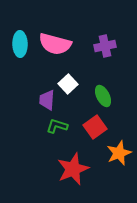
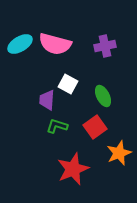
cyan ellipse: rotated 60 degrees clockwise
white square: rotated 18 degrees counterclockwise
